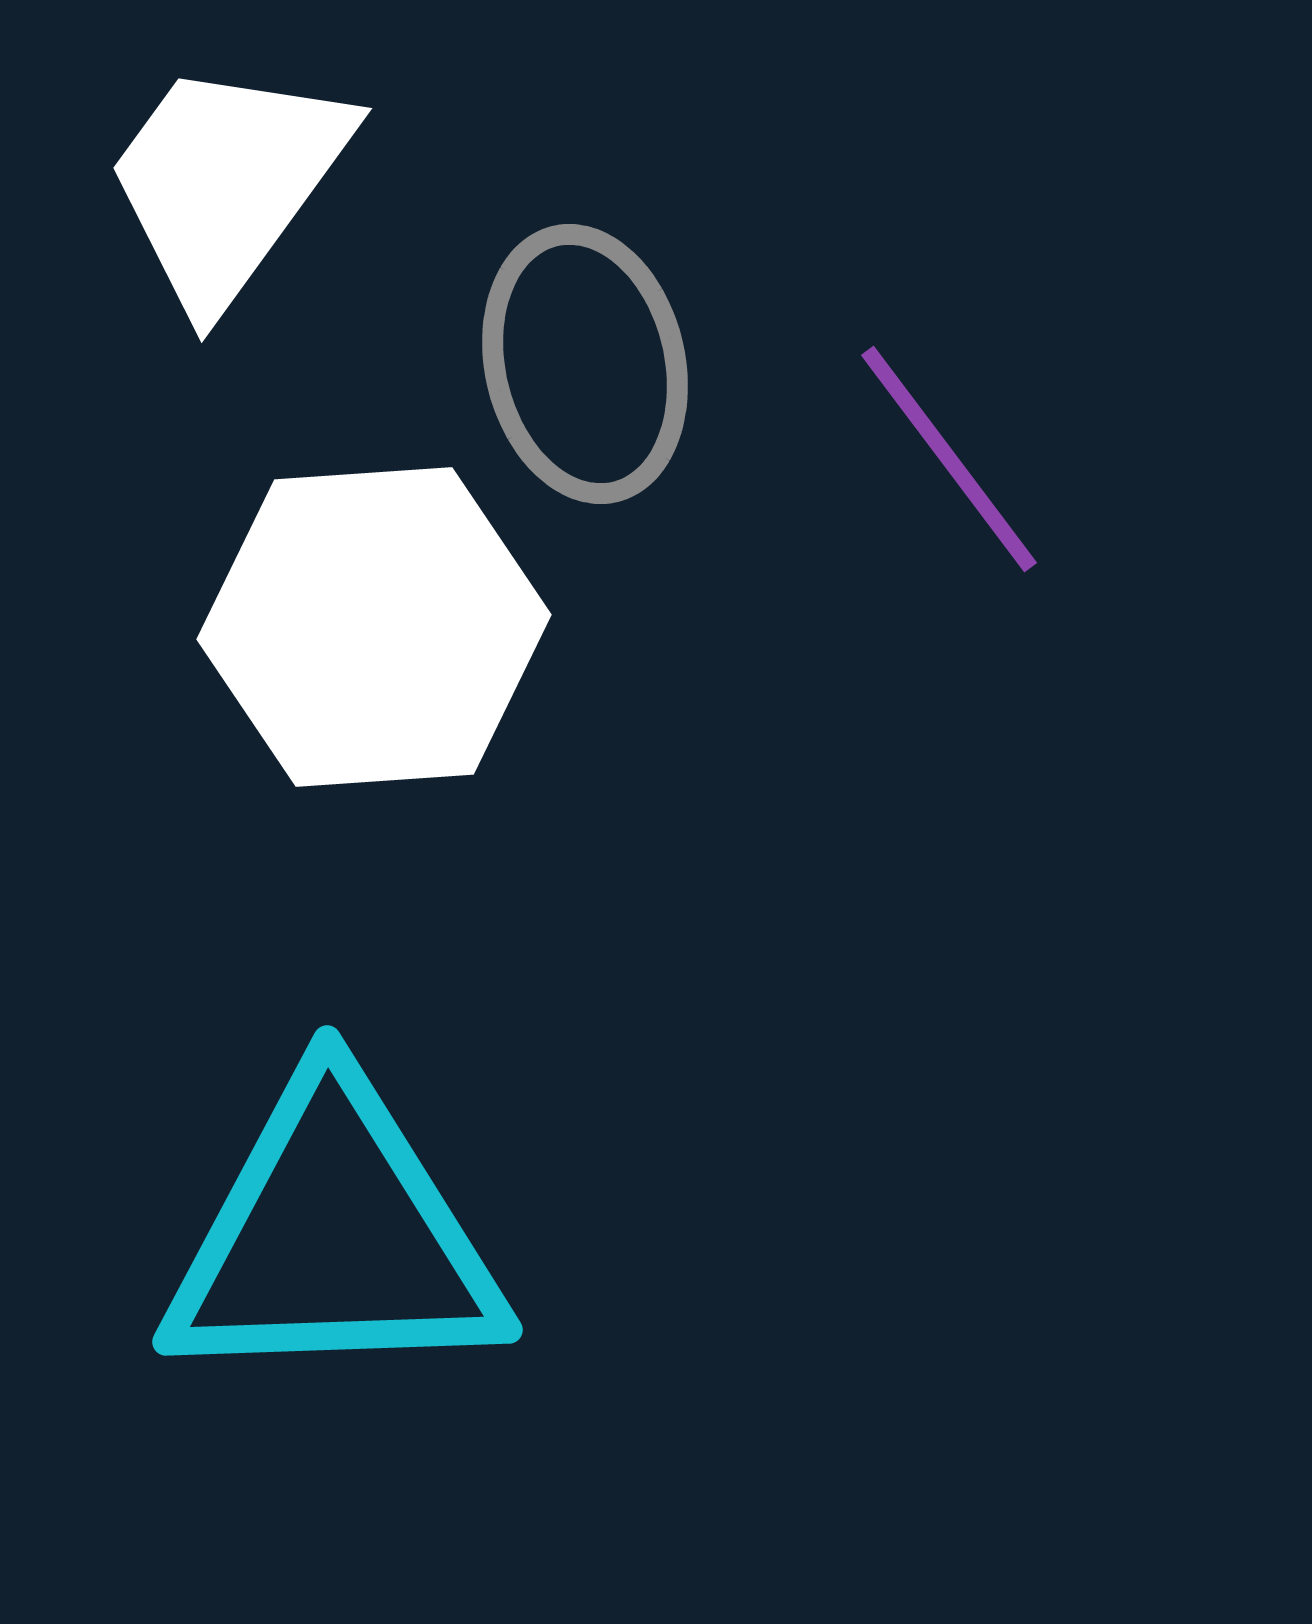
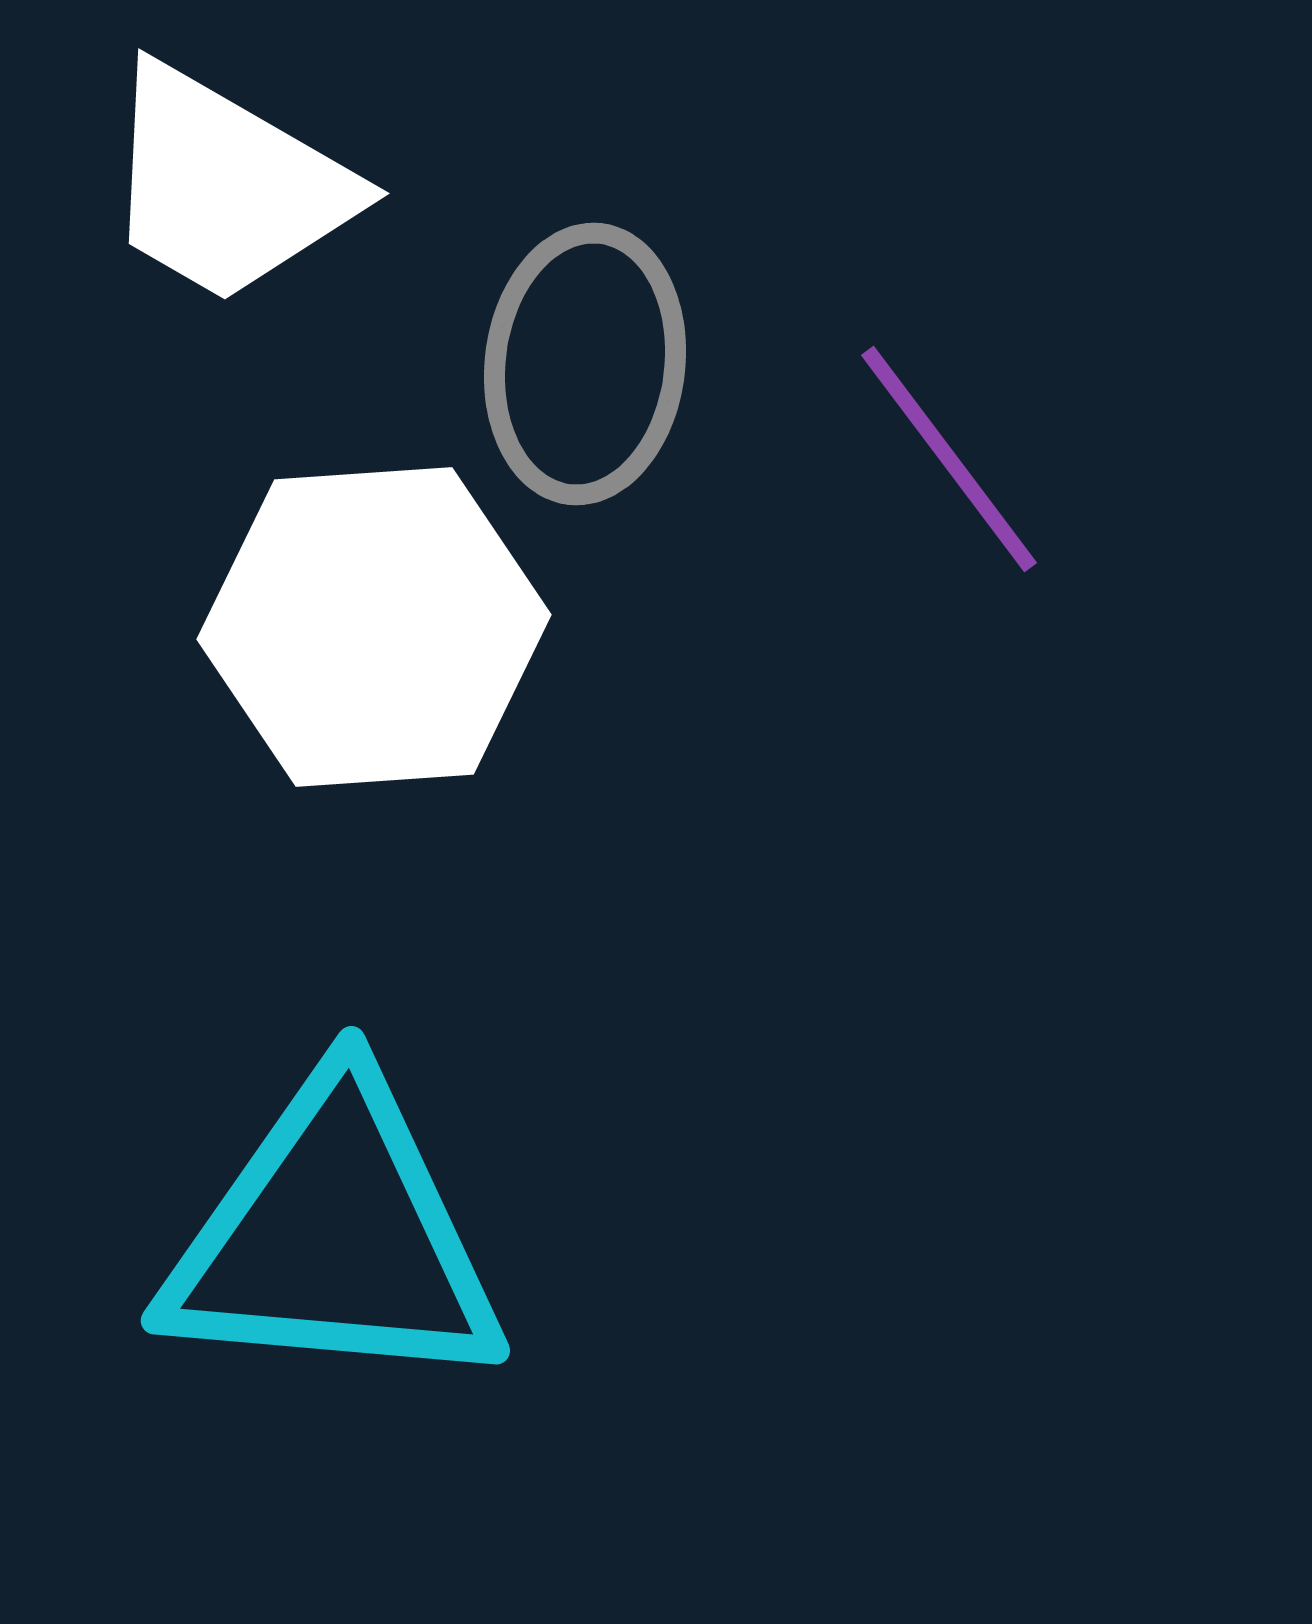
white trapezoid: moved 3 px down; rotated 96 degrees counterclockwise
gray ellipse: rotated 20 degrees clockwise
cyan triangle: rotated 7 degrees clockwise
